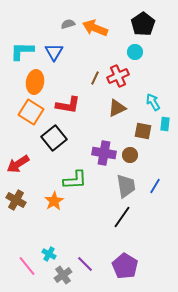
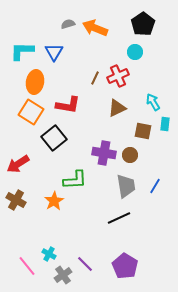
black line: moved 3 px left, 1 px down; rotated 30 degrees clockwise
